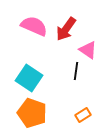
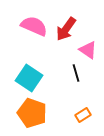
black line: moved 2 px down; rotated 24 degrees counterclockwise
